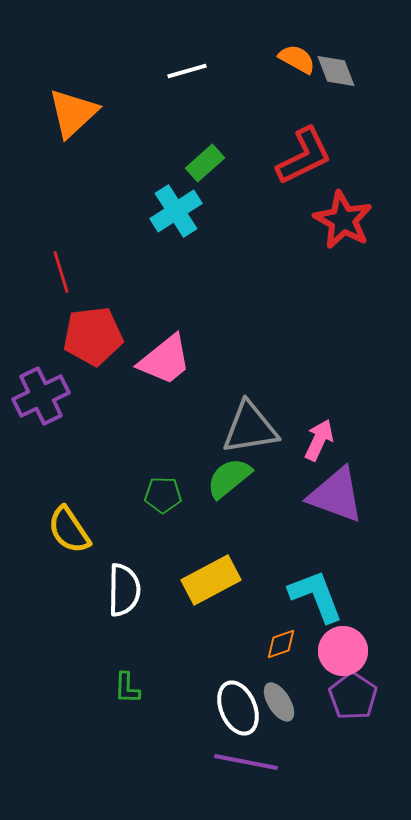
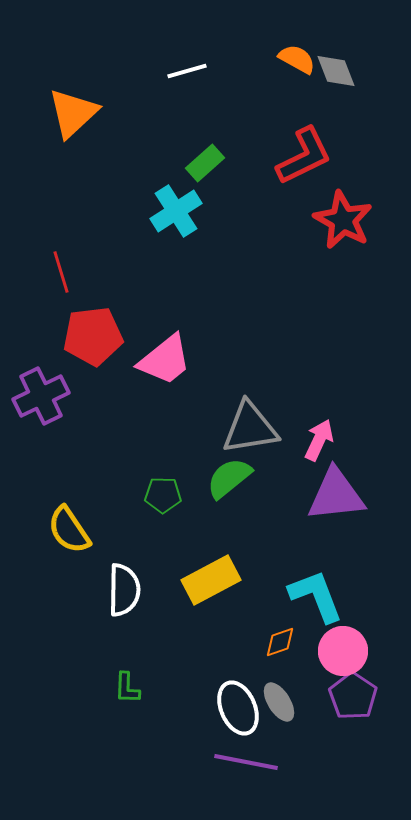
purple triangle: rotated 26 degrees counterclockwise
orange diamond: moved 1 px left, 2 px up
